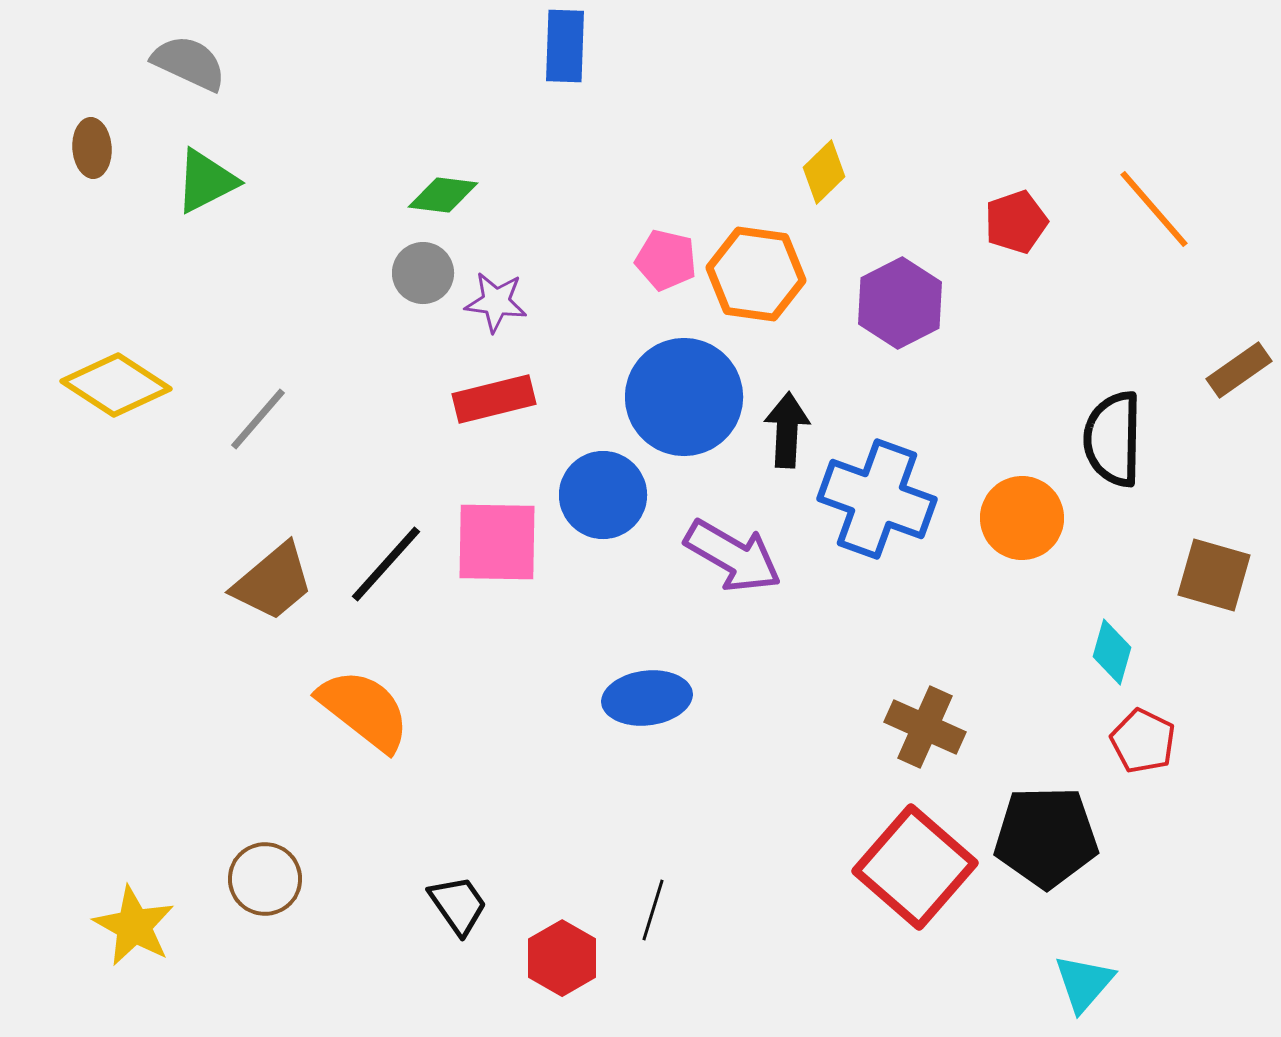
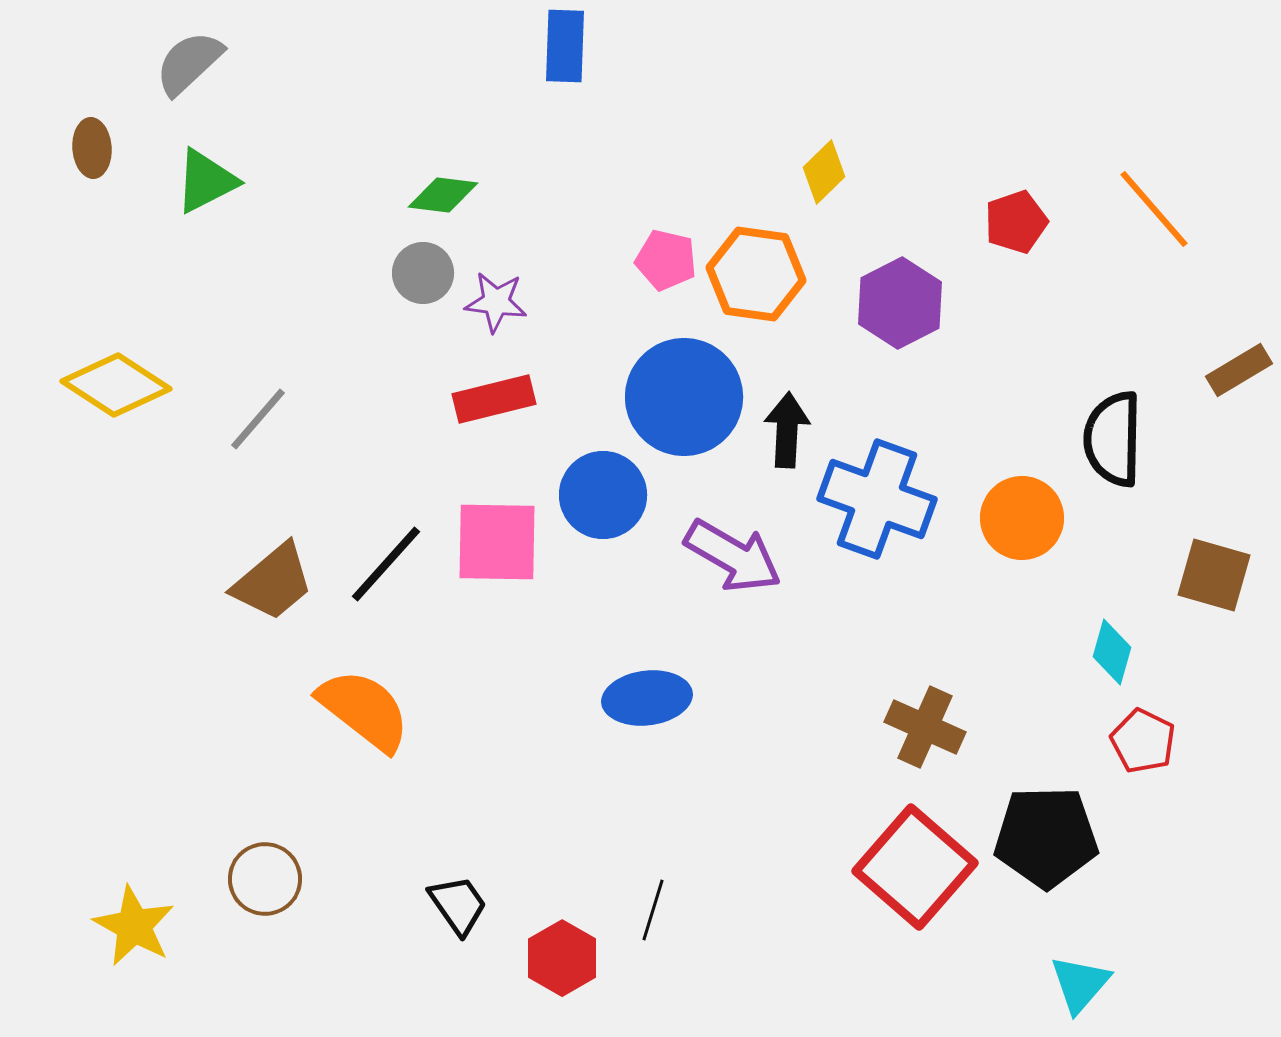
gray semicircle at (189, 63): rotated 68 degrees counterclockwise
brown rectangle at (1239, 370): rotated 4 degrees clockwise
cyan triangle at (1084, 983): moved 4 px left, 1 px down
